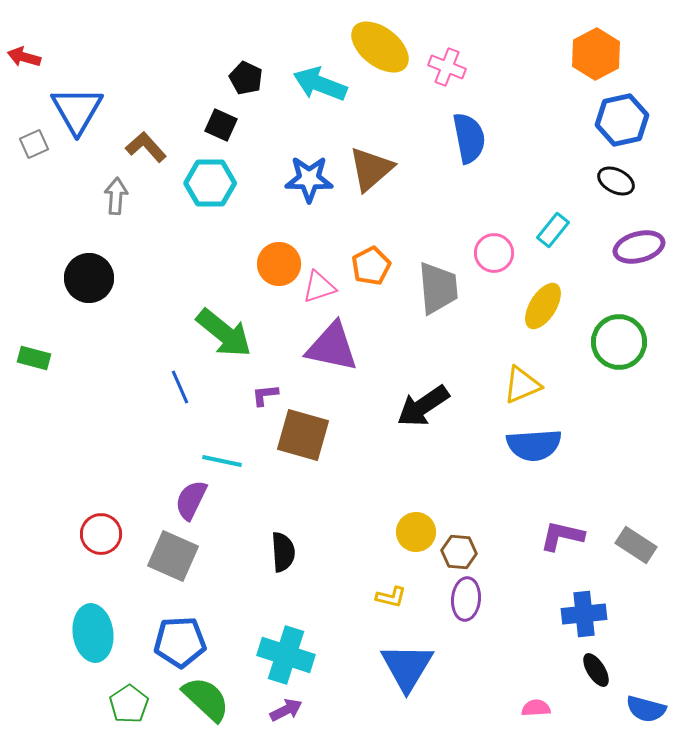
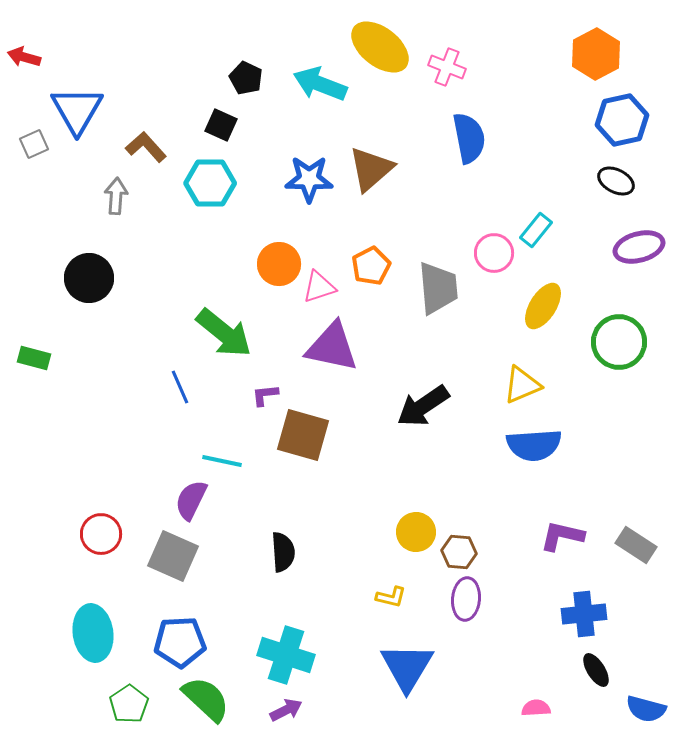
cyan rectangle at (553, 230): moved 17 px left
